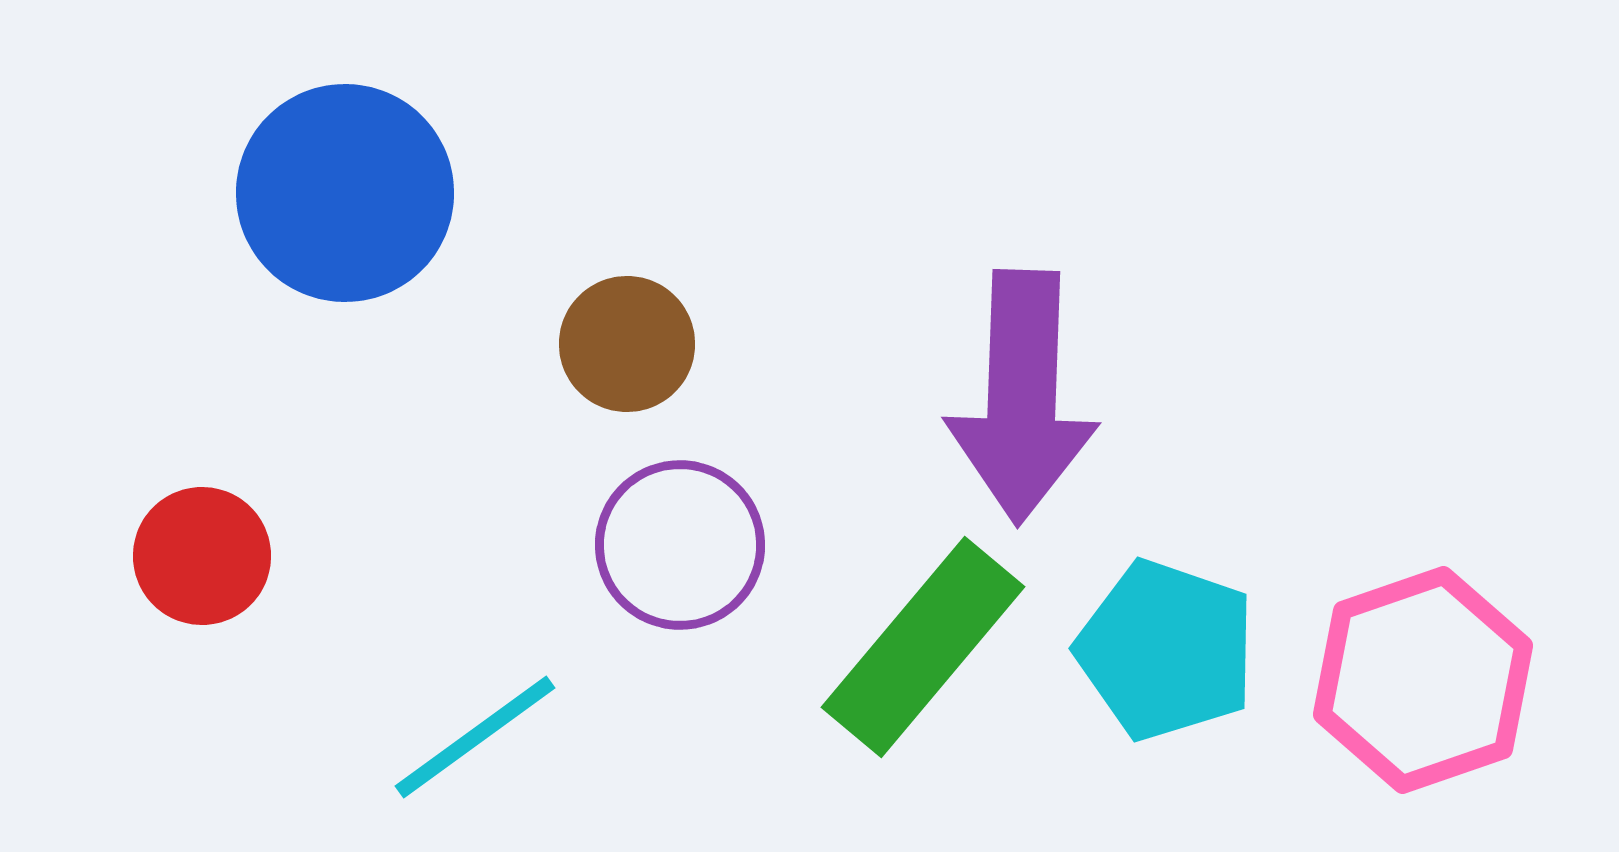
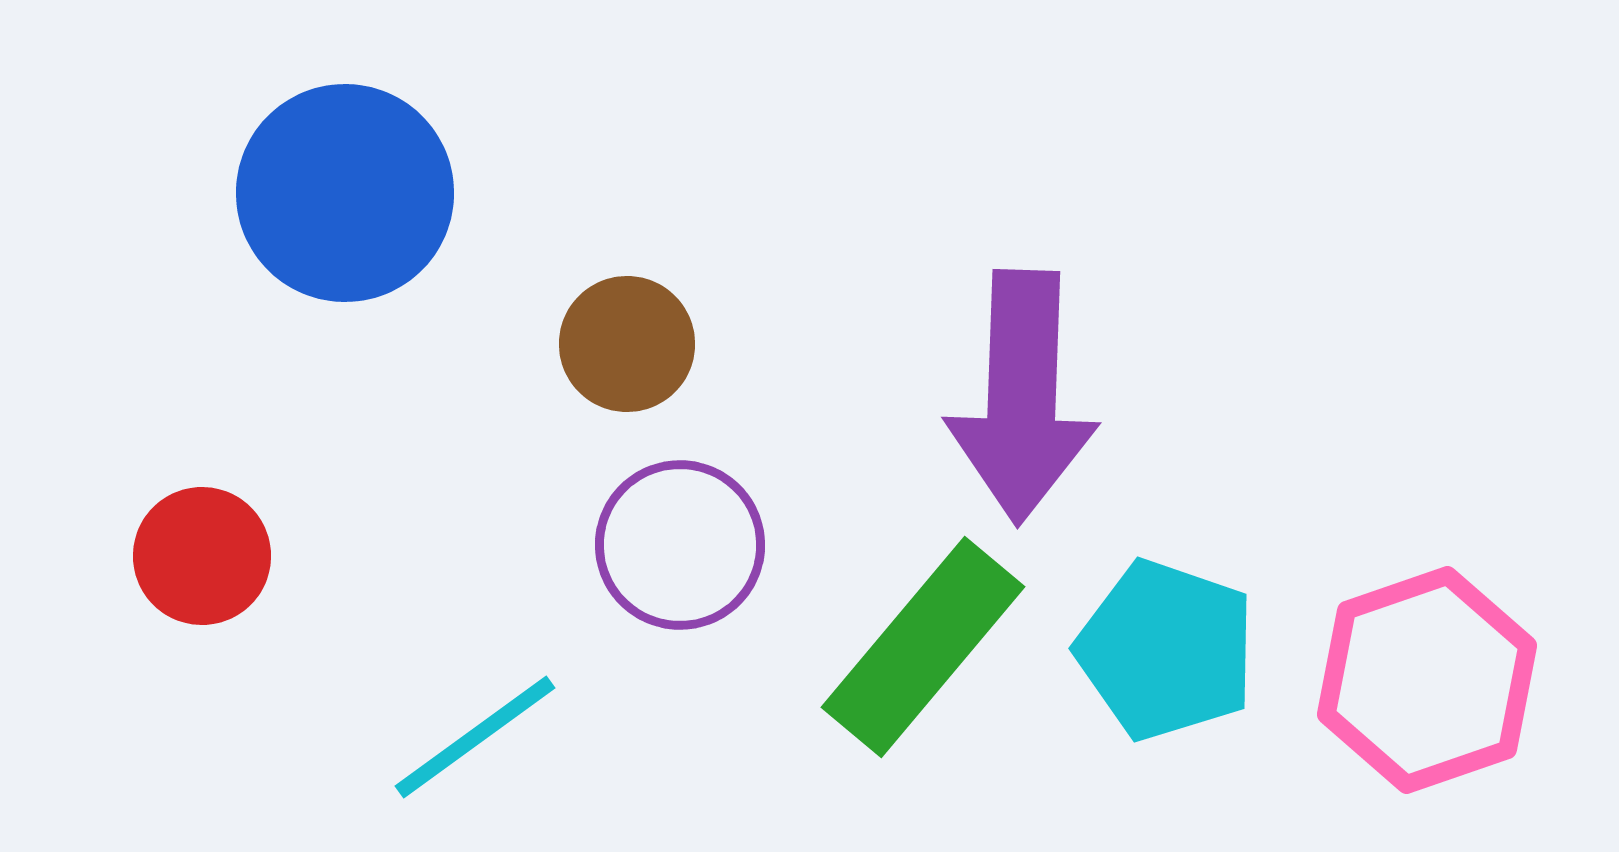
pink hexagon: moved 4 px right
